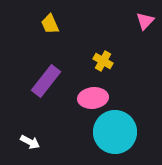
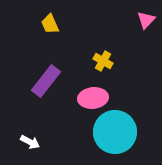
pink triangle: moved 1 px right, 1 px up
